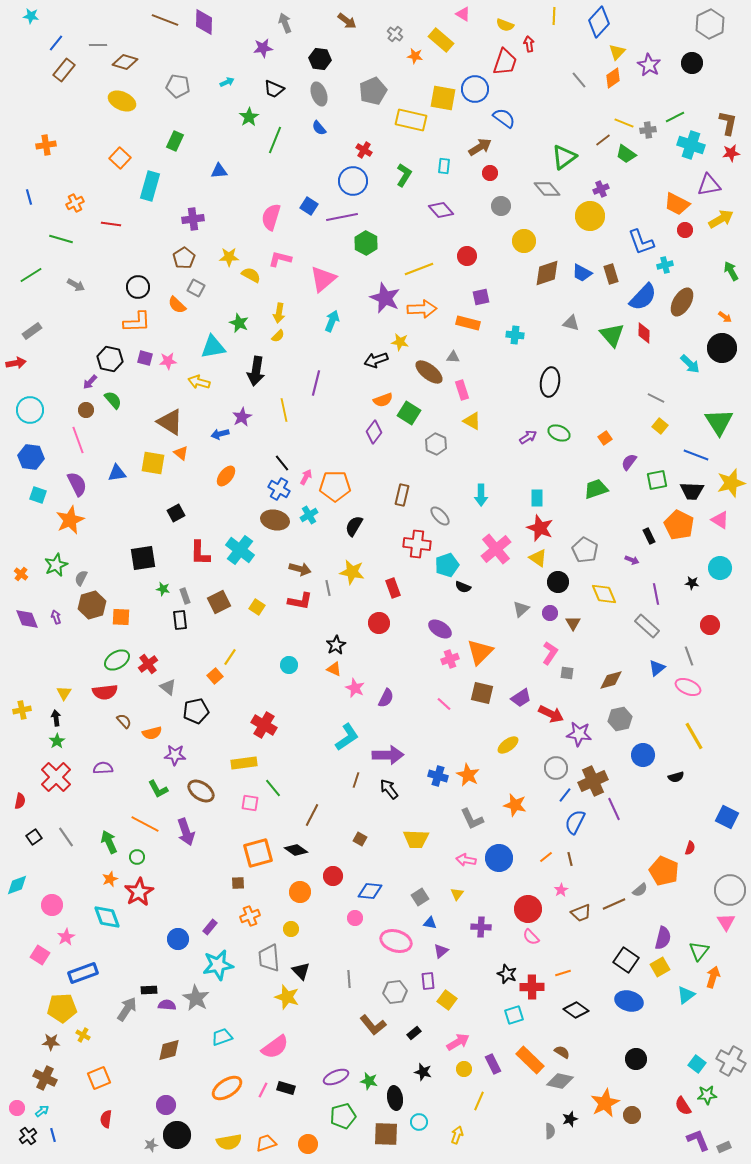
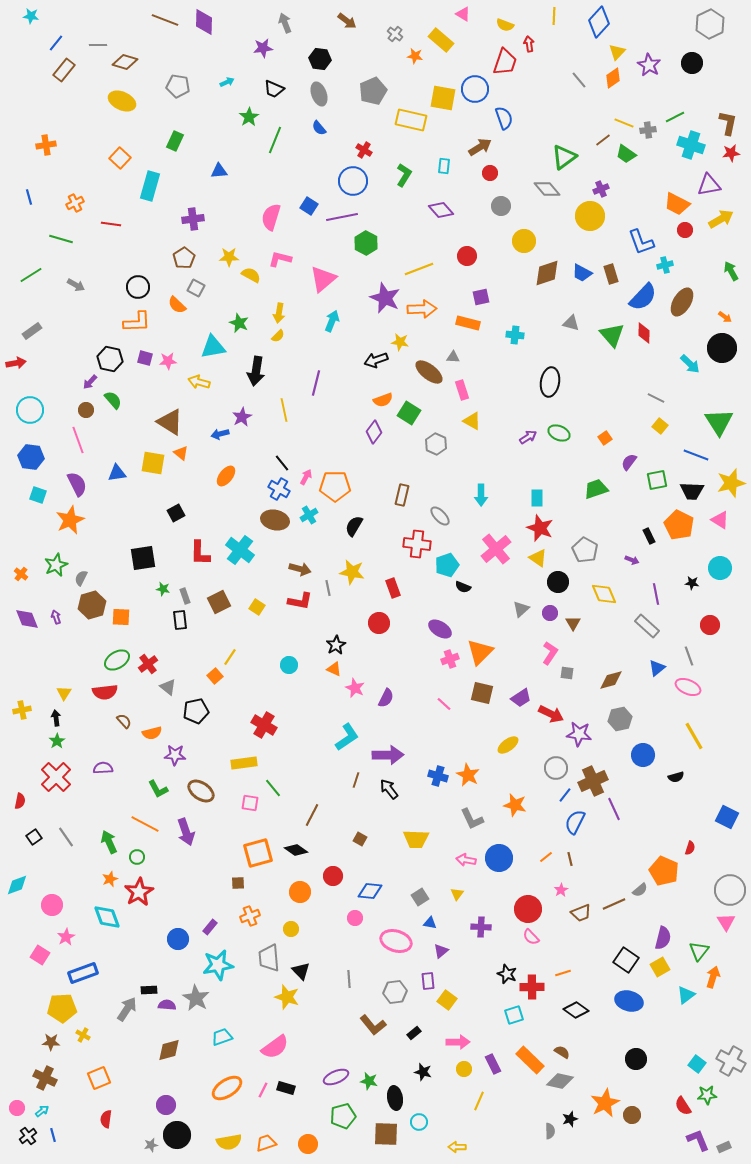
blue semicircle at (504, 118): rotated 35 degrees clockwise
pink arrow at (458, 1042): rotated 30 degrees clockwise
yellow arrow at (457, 1135): moved 12 px down; rotated 108 degrees counterclockwise
